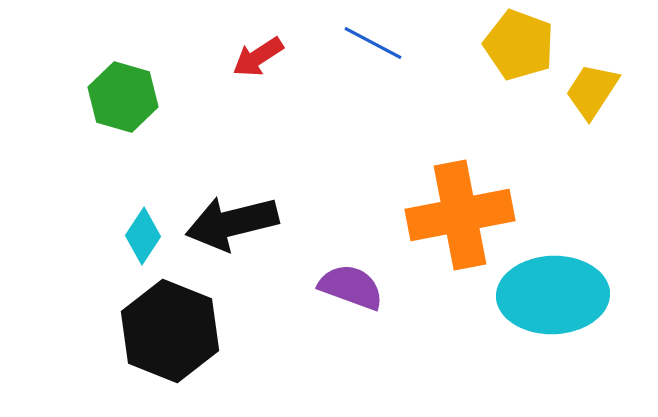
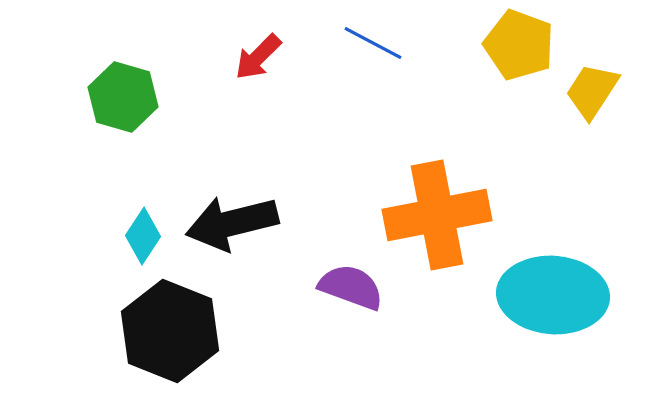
red arrow: rotated 12 degrees counterclockwise
orange cross: moved 23 px left
cyan ellipse: rotated 6 degrees clockwise
